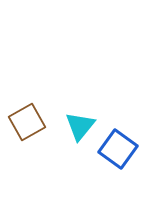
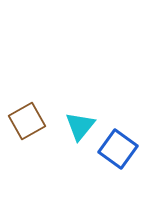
brown square: moved 1 px up
